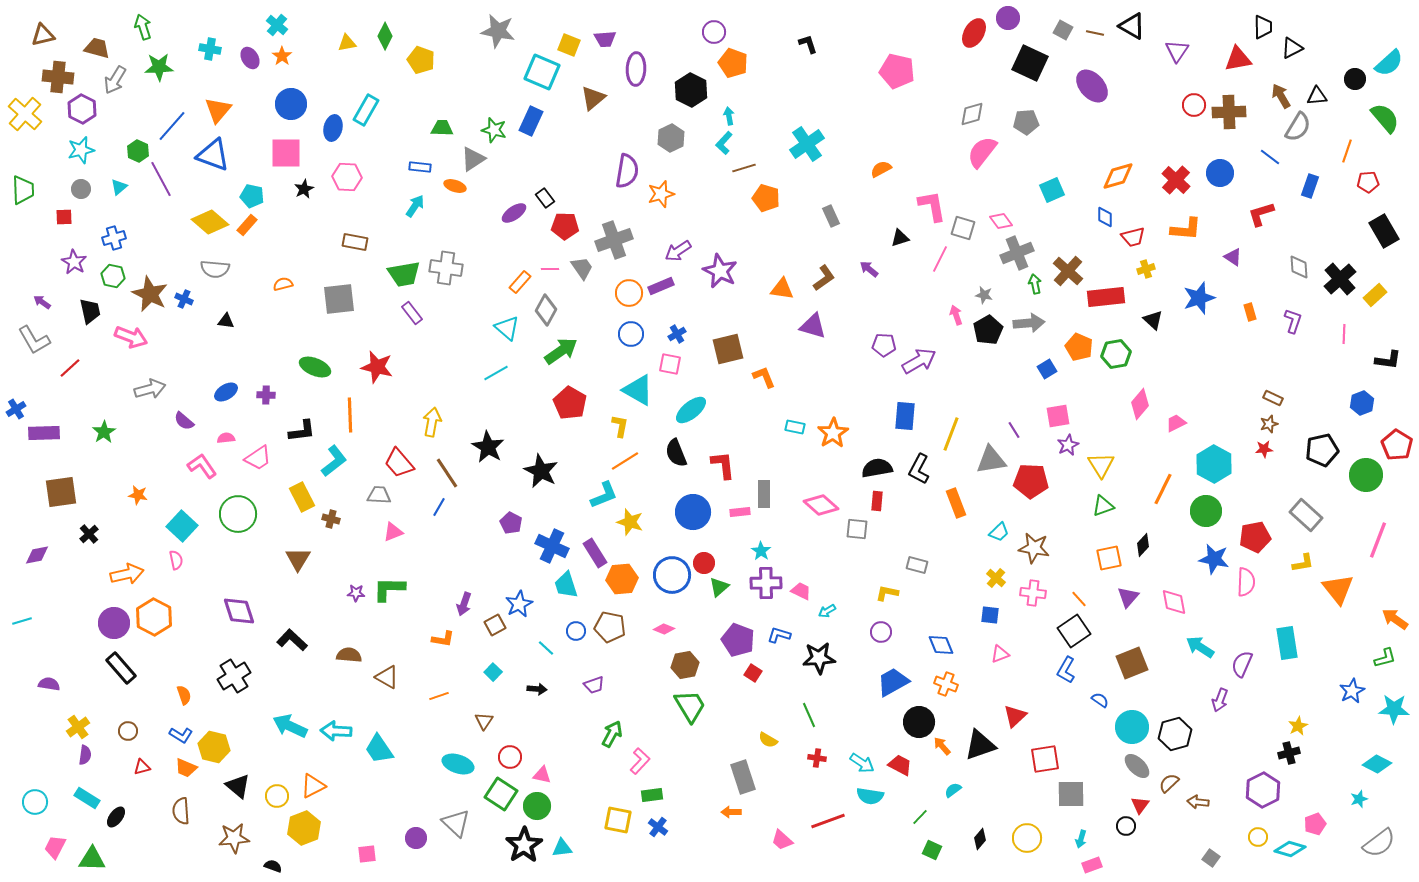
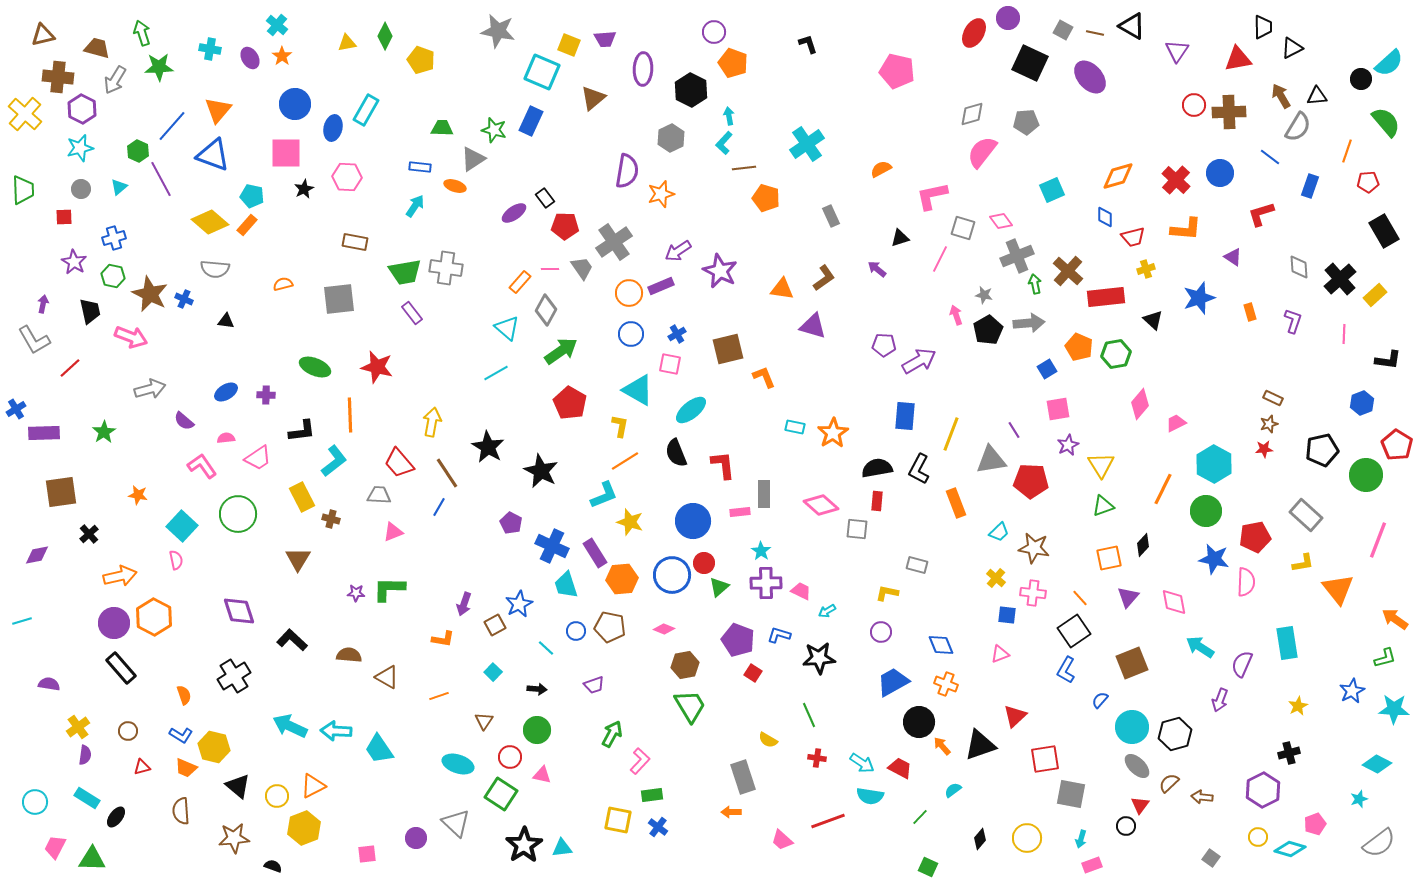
green arrow at (143, 27): moved 1 px left, 6 px down
purple ellipse at (636, 69): moved 7 px right
black circle at (1355, 79): moved 6 px right
purple ellipse at (1092, 86): moved 2 px left, 9 px up
blue circle at (291, 104): moved 4 px right
green semicircle at (1385, 118): moved 1 px right, 4 px down
cyan star at (81, 150): moved 1 px left, 2 px up
brown line at (744, 168): rotated 10 degrees clockwise
pink L-shape at (932, 206): moved 10 px up; rotated 92 degrees counterclockwise
gray cross at (614, 240): moved 2 px down; rotated 15 degrees counterclockwise
gray cross at (1017, 253): moved 3 px down
purple arrow at (869, 269): moved 8 px right
green trapezoid at (404, 274): moved 1 px right, 2 px up
purple arrow at (42, 302): moved 1 px right, 2 px down; rotated 66 degrees clockwise
pink square at (1058, 416): moved 7 px up
blue circle at (693, 512): moved 9 px down
orange arrow at (127, 574): moved 7 px left, 2 px down
orange line at (1079, 599): moved 1 px right, 1 px up
blue square at (990, 615): moved 17 px right
blue semicircle at (1100, 700): rotated 84 degrees counterclockwise
yellow star at (1298, 726): moved 20 px up
red trapezoid at (900, 765): moved 3 px down
gray square at (1071, 794): rotated 12 degrees clockwise
brown arrow at (1198, 802): moved 4 px right, 5 px up
green circle at (537, 806): moved 76 px up
green square at (932, 850): moved 4 px left, 17 px down
